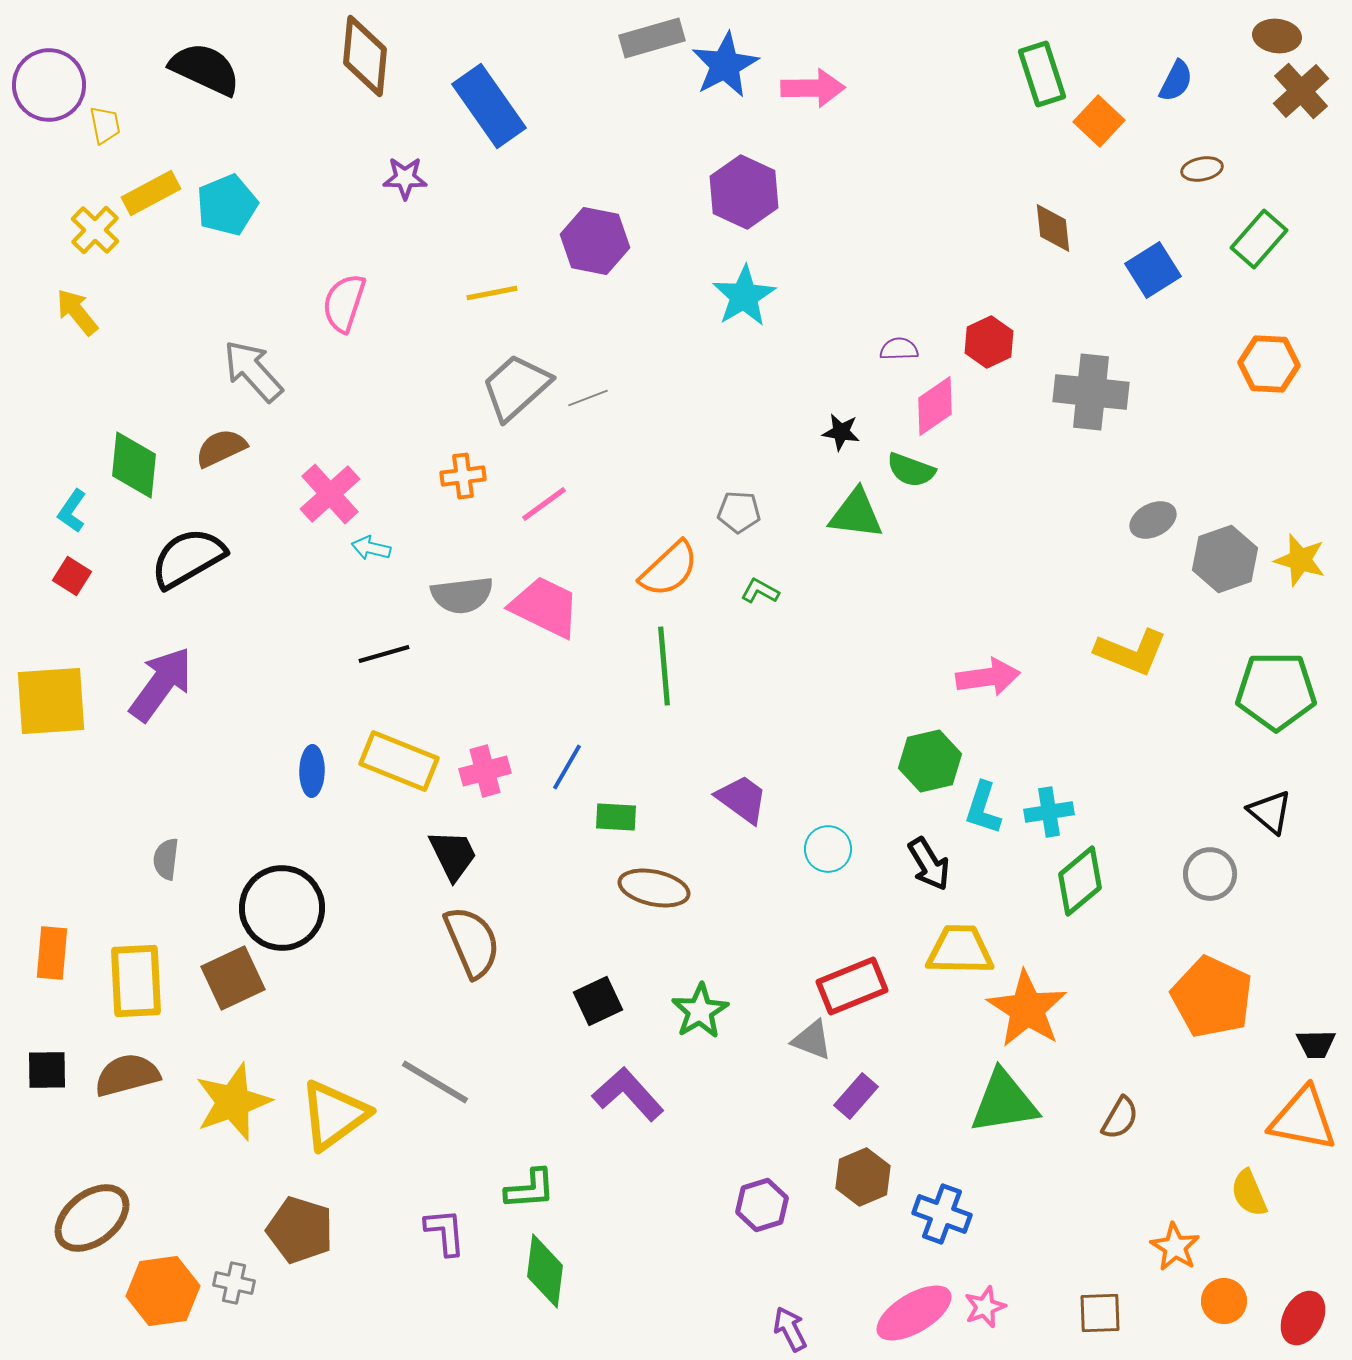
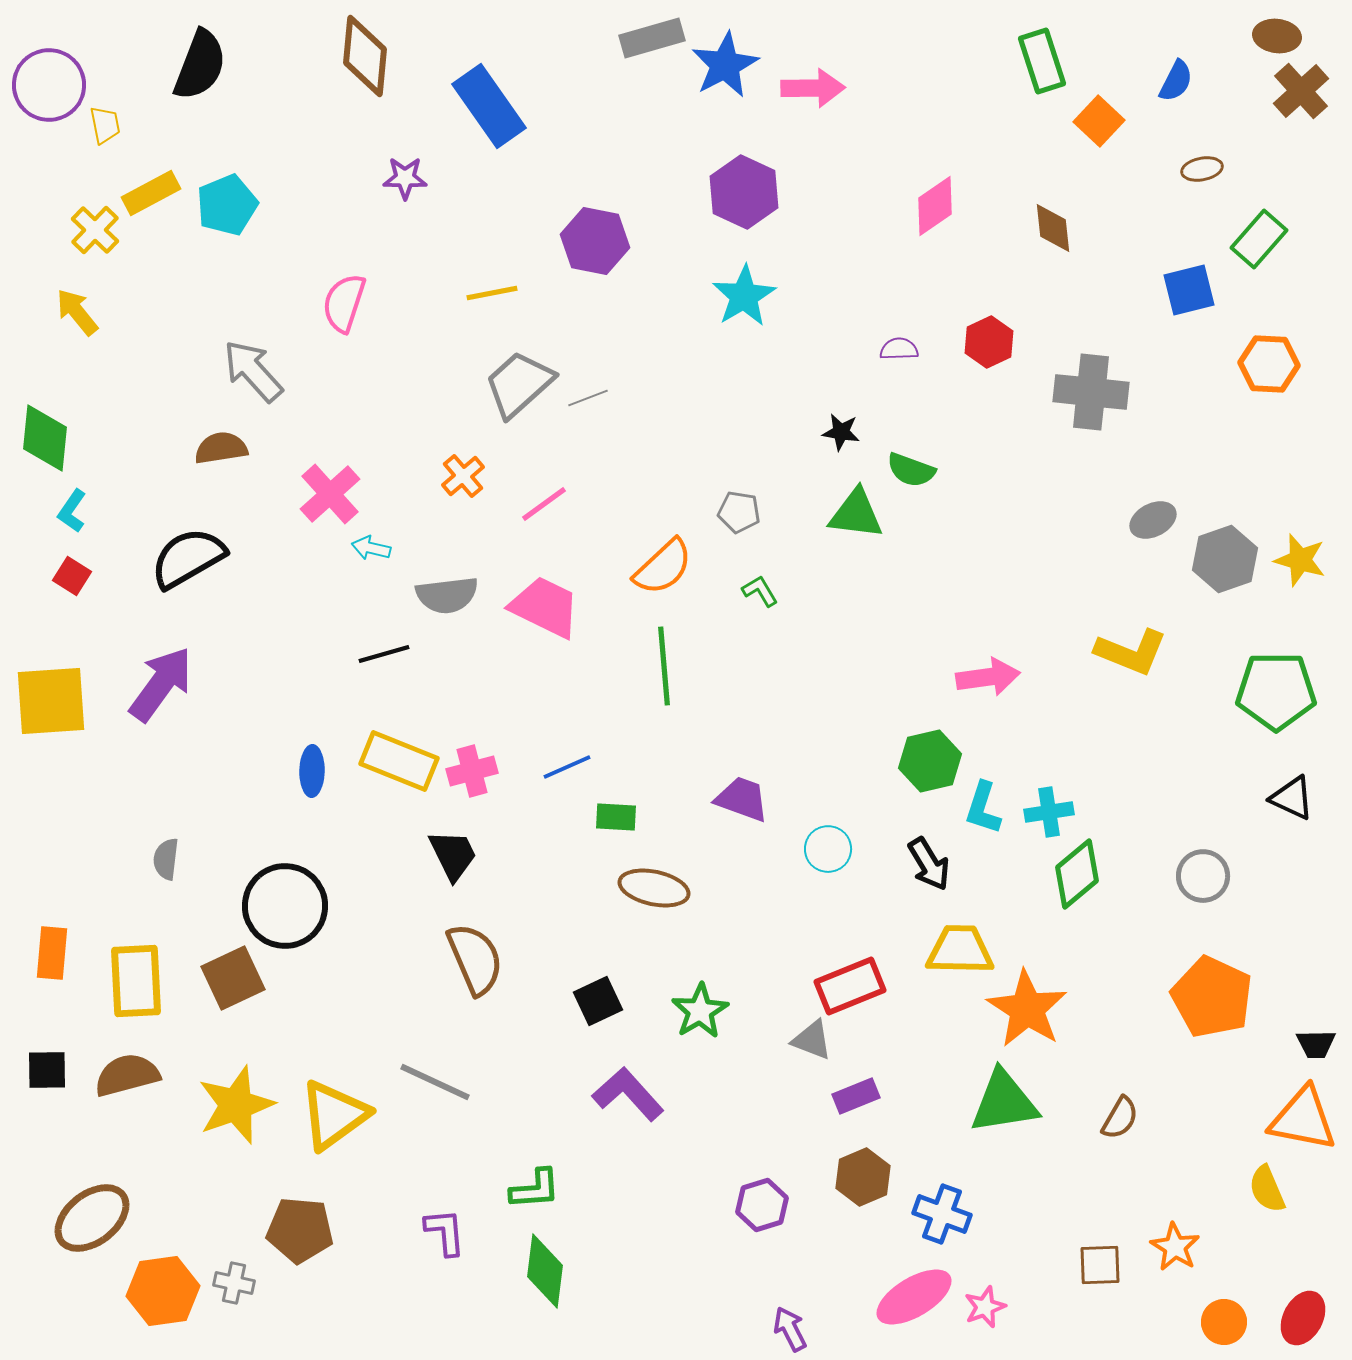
black semicircle at (205, 69): moved 5 px left, 4 px up; rotated 86 degrees clockwise
green rectangle at (1042, 74): moved 13 px up
blue square at (1153, 270): moved 36 px right, 20 px down; rotated 18 degrees clockwise
gray trapezoid at (516, 387): moved 3 px right, 3 px up
pink diamond at (935, 406): moved 200 px up
brown semicircle at (221, 448): rotated 16 degrees clockwise
green diamond at (134, 465): moved 89 px left, 27 px up
orange cross at (463, 476): rotated 33 degrees counterclockwise
gray pentagon at (739, 512): rotated 6 degrees clockwise
orange semicircle at (669, 569): moved 6 px left, 2 px up
green L-shape at (760, 591): rotated 30 degrees clockwise
gray semicircle at (462, 595): moved 15 px left
blue line at (567, 767): rotated 36 degrees clockwise
pink cross at (485, 771): moved 13 px left
purple trapezoid at (742, 799): rotated 16 degrees counterclockwise
black triangle at (1270, 812): moved 22 px right, 14 px up; rotated 15 degrees counterclockwise
gray circle at (1210, 874): moved 7 px left, 2 px down
green diamond at (1080, 881): moved 3 px left, 7 px up
black circle at (282, 908): moved 3 px right, 2 px up
brown semicircle at (472, 942): moved 3 px right, 17 px down
red rectangle at (852, 986): moved 2 px left
gray line at (435, 1082): rotated 6 degrees counterclockwise
purple rectangle at (856, 1096): rotated 27 degrees clockwise
yellow star at (233, 1102): moved 3 px right, 3 px down
green L-shape at (530, 1189): moved 5 px right
yellow semicircle at (1249, 1193): moved 18 px right, 4 px up
brown pentagon at (300, 1230): rotated 12 degrees counterclockwise
orange circle at (1224, 1301): moved 21 px down
pink ellipse at (914, 1313): moved 16 px up
brown square at (1100, 1313): moved 48 px up
